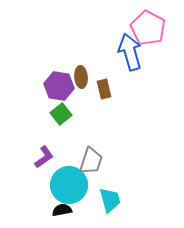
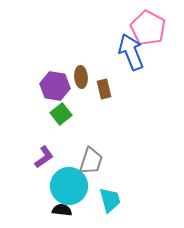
blue arrow: moved 1 px right; rotated 6 degrees counterclockwise
purple hexagon: moved 4 px left
cyan circle: moved 1 px down
black semicircle: rotated 18 degrees clockwise
